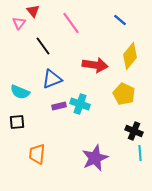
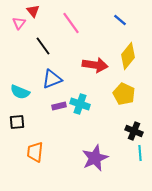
yellow diamond: moved 2 px left
orange trapezoid: moved 2 px left, 2 px up
